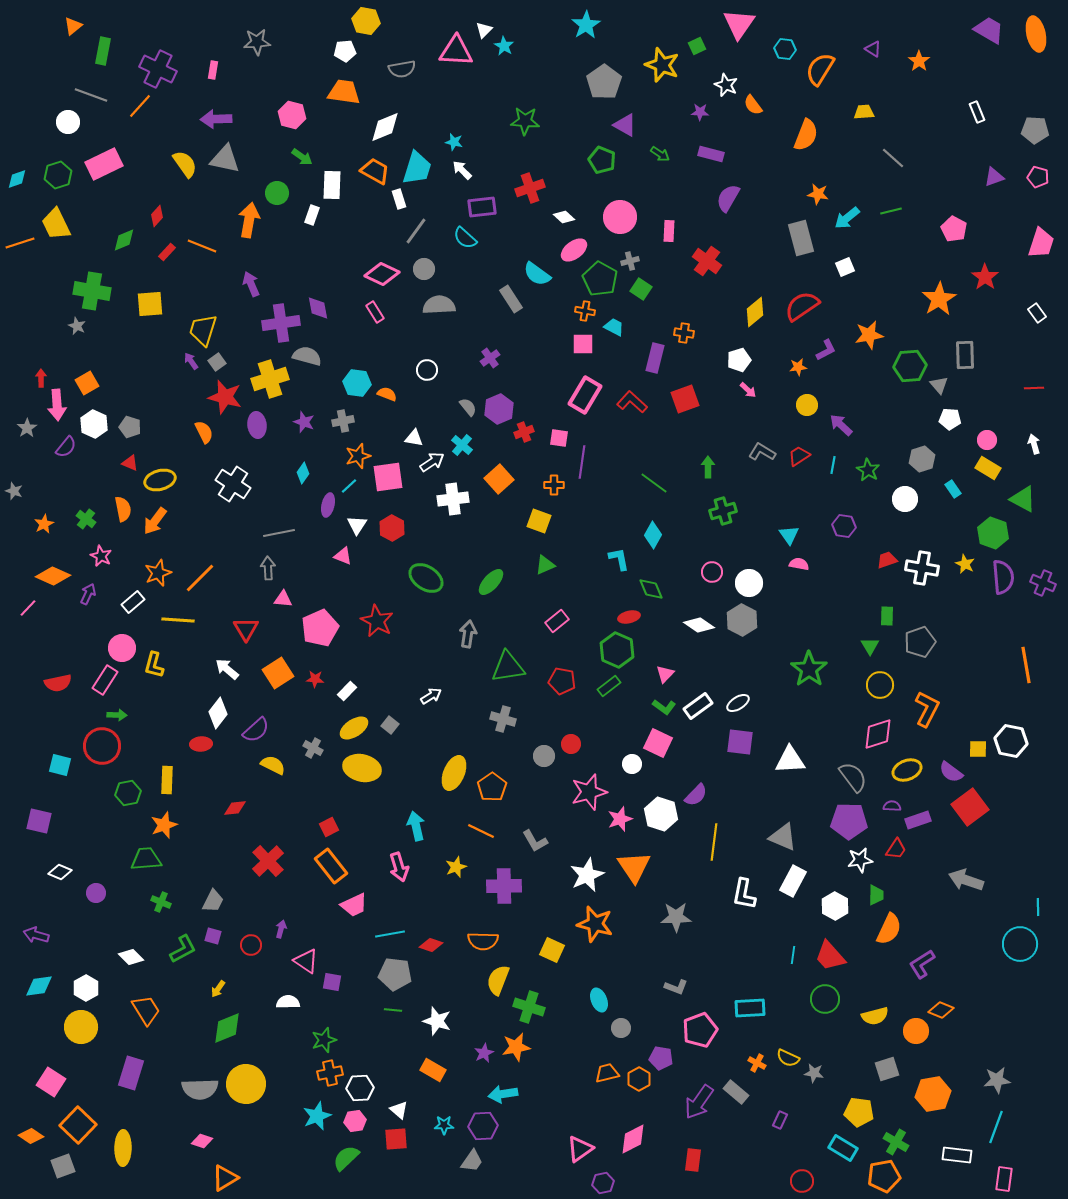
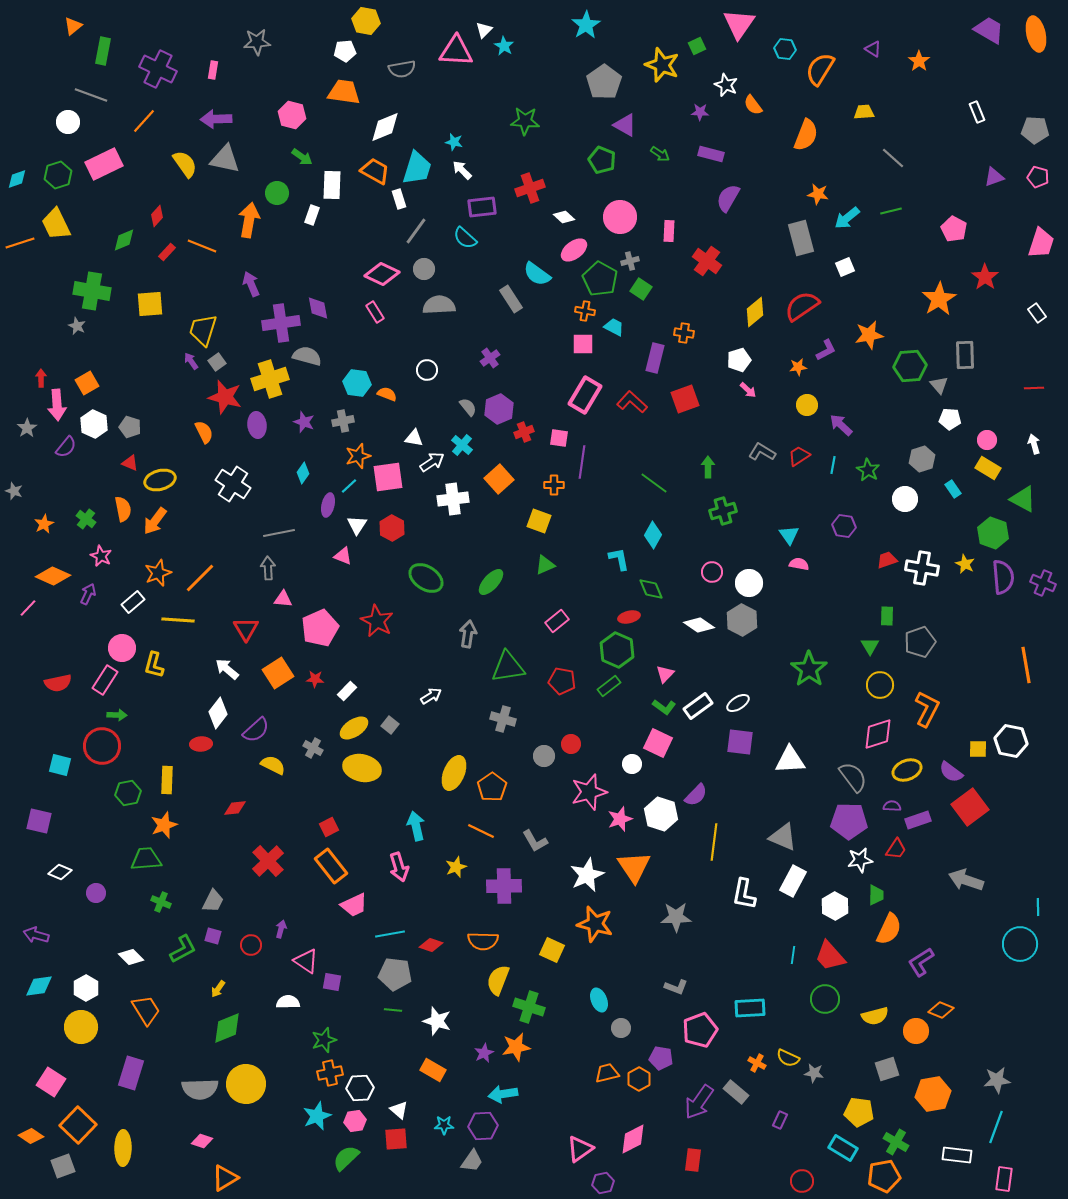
orange line at (140, 106): moved 4 px right, 15 px down
purple L-shape at (922, 964): moved 1 px left, 2 px up
